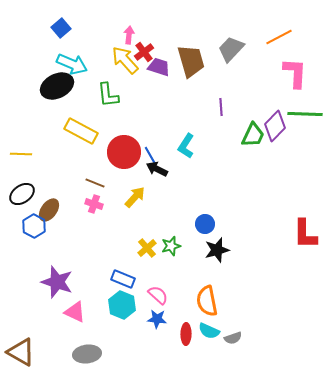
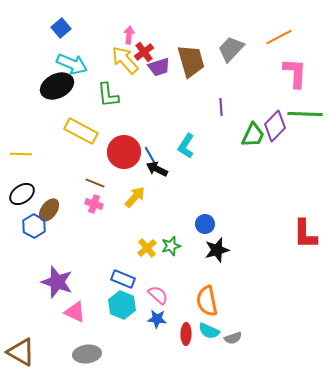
purple trapezoid at (159, 67): rotated 145 degrees clockwise
